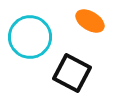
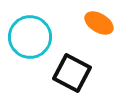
orange ellipse: moved 9 px right, 2 px down
